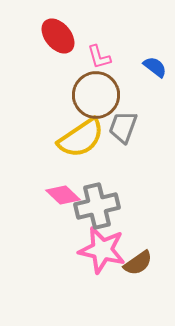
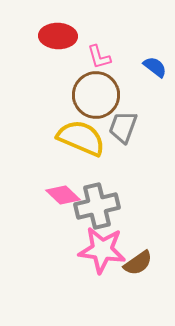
red ellipse: rotated 48 degrees counterclockwise
yellow semicircle: rotated 123 degrees counterclockwise
pink star: rotated 6 degrees counterclockwise
